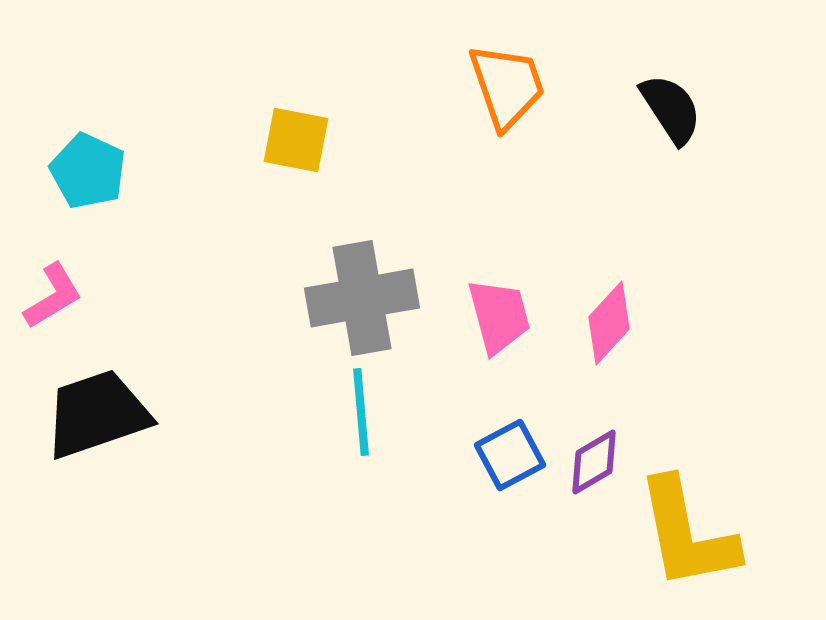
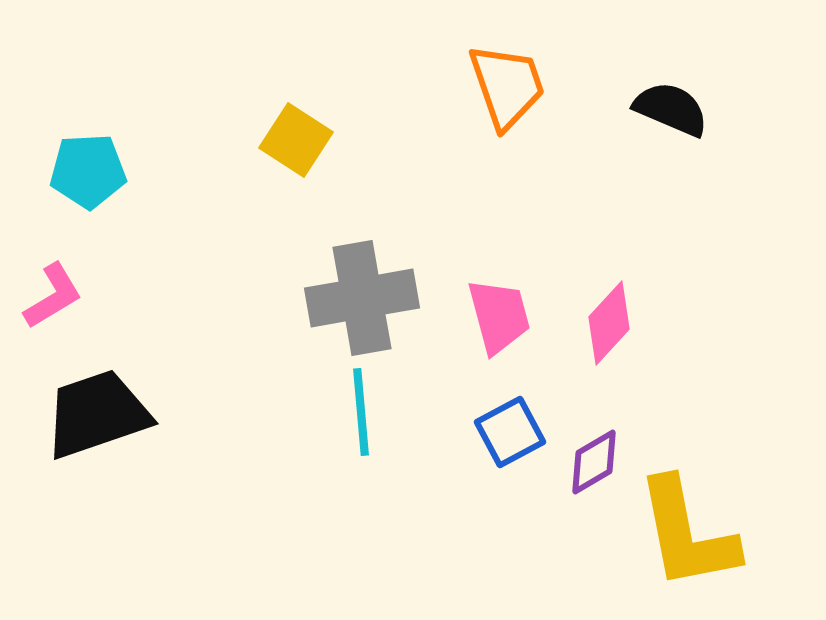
black semicircle: rotated 34 degrees counterclockwise
yellow square: rotated 22 degrees clockwise
cyan pentagon: rotated 28 degrees counterclockwise
blue square: moved 23 px up
